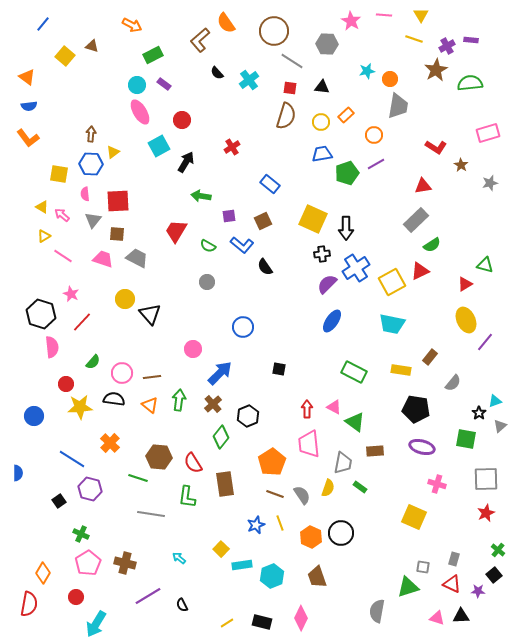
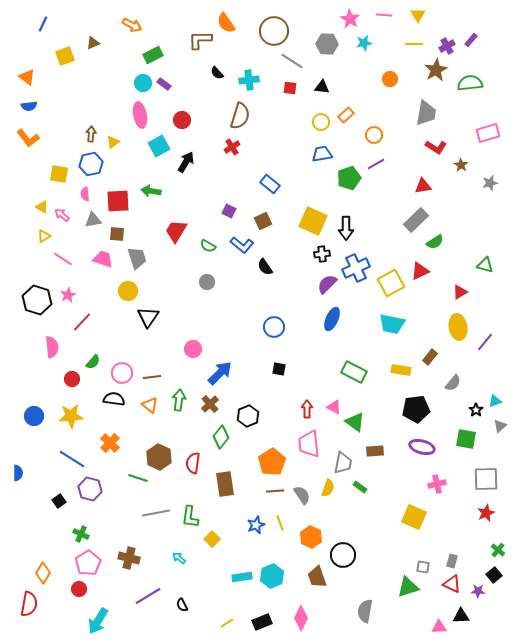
yellow triangle at (421, 15): moved 3 px left
pink star at (351, 21): moved 1 px left, 2 px up
blue line at (43, 24): rotated 14 degrees counterclockwise
yellow line at (414, 39): moved 5 px down; rotated 18 degrees counterclockwise
brown L-shape at (200, 40): rotated 40 degrees clockwise
purple rectangle at (471, 40): rotated 56 degrees counterclockwise
brown triangle at (92, 46): moved 1 px right, 3 px up; rotated 40 degrees counterclockwise
yellow square at (65, 56): rotated 30 degrees clockwise
cyan star at (367, 71): moved 3 px left, 28 px up
cyan cross at (249, 80): rotated 30 degrees clockwise
cyan circle at (137, 85): moved 6 px right, 2 px up
gray trapezoid at (398, 106): moved 28 px right, 7 px down
pink ellipse at (140, 112): moved 3 px down; rotated 20 degrees clockwise
brown semicircle at (286, 116): moved 46 px left
yellow triangle at (113, 152): moved 10 px up
blue hexagon at (91, 164): rotated 15 degrees counterclockwise
green pentagon at (347, 173): moved 2 px right, 5 px down
green arrow at (201, 196): moved 50 px left, 5 px up
purple square at (229, 216): moved 5 px up; rotated 32 degrees clockwise
yellow square at (313, 219): moved 2 px down
gray triangle at (93, 220): rotated 42 degrees clockwise
green semicircle at (432, 245): moved 3 px right, 3 px up
pink line at (63, 256): moved 3 px down
gray trapezoid at (137, 258): rotated 45 degrees clockwise
blue cross at (356, 268): rotated 8 degrees clockwise
yellow square at (392, 282): moved 1 px left, 1 px down
red triangle at (465, 284): moved 5 px left, 8 px down
pink star at (71, 294): moved 3 px left, 1 px down; rotated 21 degrees clockwise
yellow circle at (125, 299): moved 3 px right, 8 px up
black hexagon at (41, 314): moved 4 px left, 14 px up
black triangle at (150, 314): moved 2 px left, 3 px down; rotated 15 degrees clockwise
yellow ellipse at (466, 320): moved 8 px left, 7 px down; rotated 15 degrees clockwise
blue ellipse at (332, 321): moved 2 px up; rotated 10 degrees counterclockwise
blue circle at (243, 327): moved 31 px right
red circle at (66, 384): moved 6 px right, 5 px up
brown cross at (213, 404): moved 3 px left
yellow star at (80, 407): moved 9 px left, 9 px down
black pentagon at (416, 409): rotated 16 degrees counterclockwise
black star at (479, 413): moved 3 px left, 3 px up
brown hexagon at (159, 457): rotated 20 degrees clockwise
red semicircle at (193, 463): rotated 40 degrees clockwise
pink cross at (437, 484): rotated 30 degrees counterclockwise
brown line at (275, 494): moved 3 px up; rotated 24 degrees counterclockwise
green L-shape at (187, 497): moved 3 px right, 20 px down
gray line at (151, 514): moved 5 px right, 1 px up; rotated 20 degrees counterclockwise
black circle at (341, 533): moved 2 px right, 22 px down
yellow square at (221, 549): moved 9 px left, 10 px up
gray rectangle at (454, 559): moved 2 px left, 2 px down
brown cross at (125, 563): moved 4 px right, 5 px up
cyan rectangle at (242, 565): moved 12 px down
red circle at (76, 597): moved 3 px right, 8 px up
gray semicircle at (377, 611): moved 12 px left
pink triangle at (437, 618): moved 2 px right, 9 px down; rotated 21 degrees counterclockwise
black rectangle at (262, 622): rotated 36 degrees counterclockwise
cyan arrow at (96, 624): moved 2 px right, 3 px up
